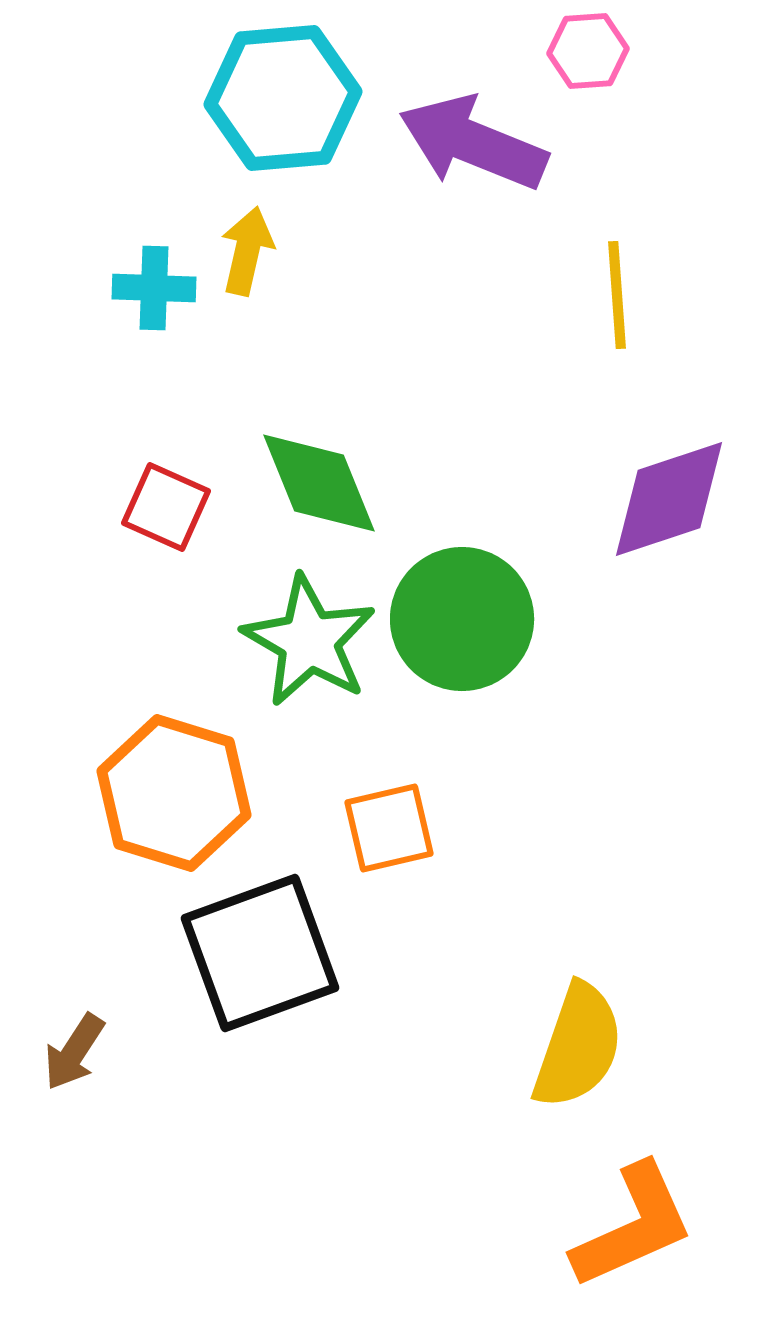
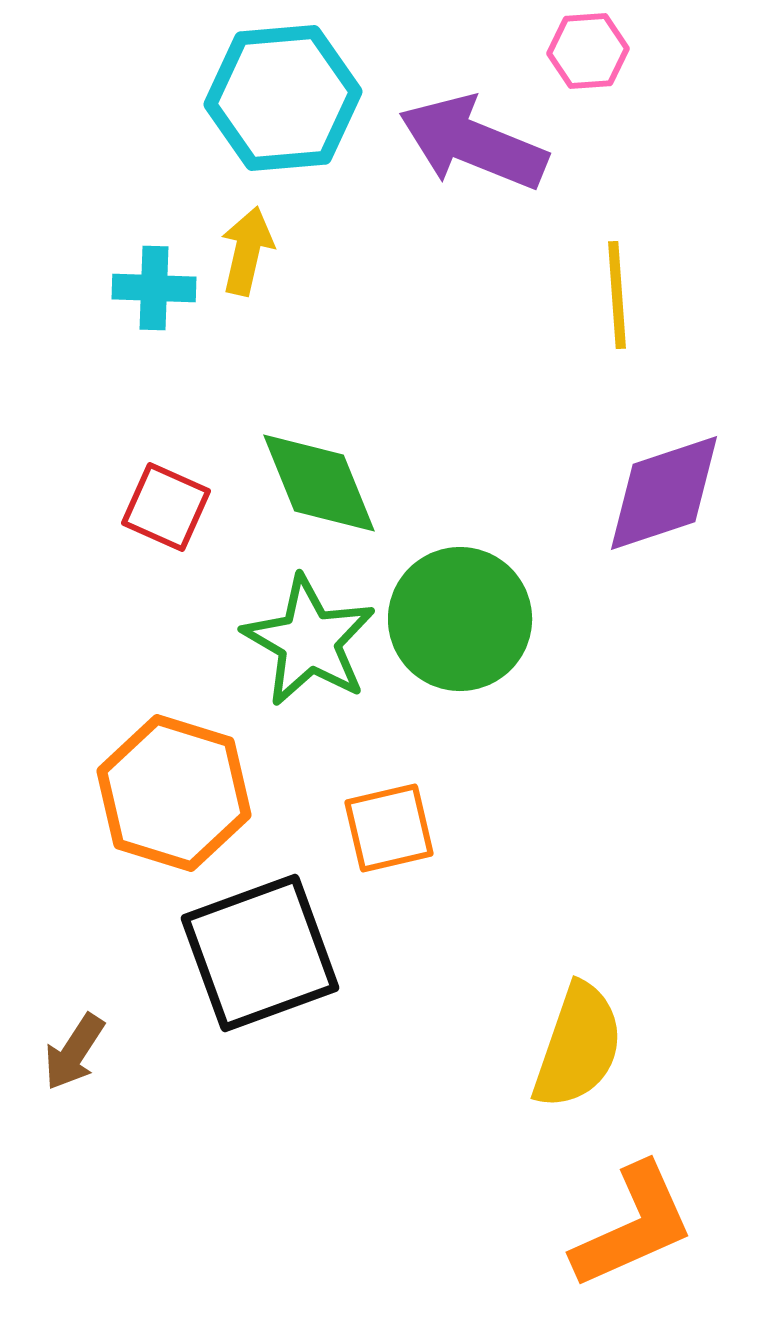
purple diamond: moved 5 px left, 6 px up
green circle: moved 2 px left
